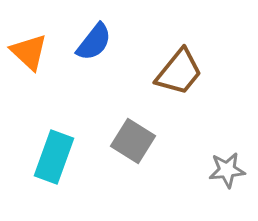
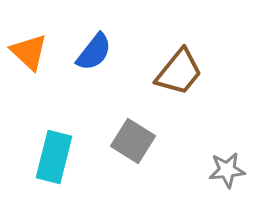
blue semicircle: moved 10 px down
cyan rectangle: rotated 6 degrees counterclockwise
